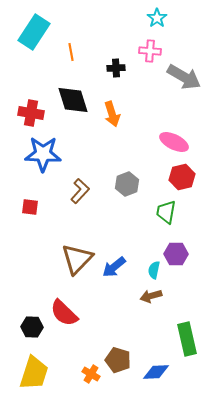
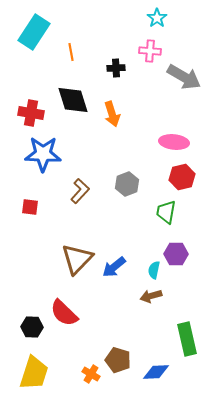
pink ellipse: rotated 20 degrees counterclockwise
